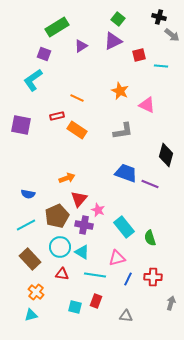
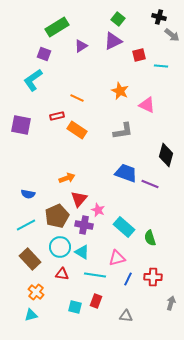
cyan rectangle at (124, 227): rotated 10 degrees counterclockwise
